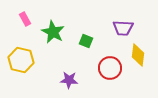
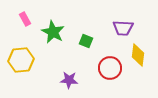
yellow hexagon: rotated 20 degrees counterclockwise
